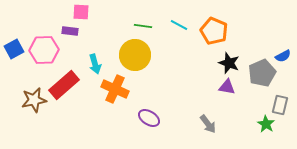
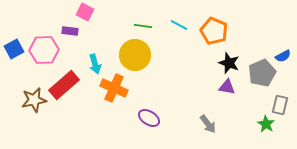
pink square: moved 4 px right; rotated 24 degrees clockwise
orange cross: moved 1 px left, 1 px up
